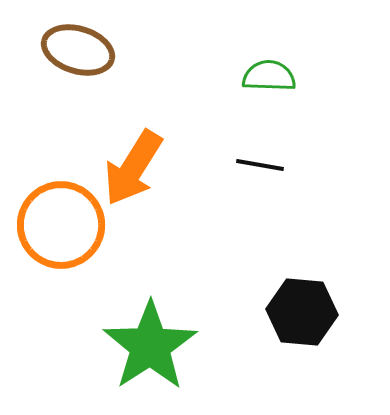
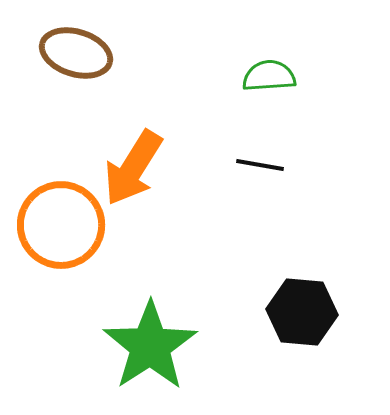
brown ellipse: moved 2 px left, 3 px down
green semicircle: rotated 6 degrees counterclockwise
